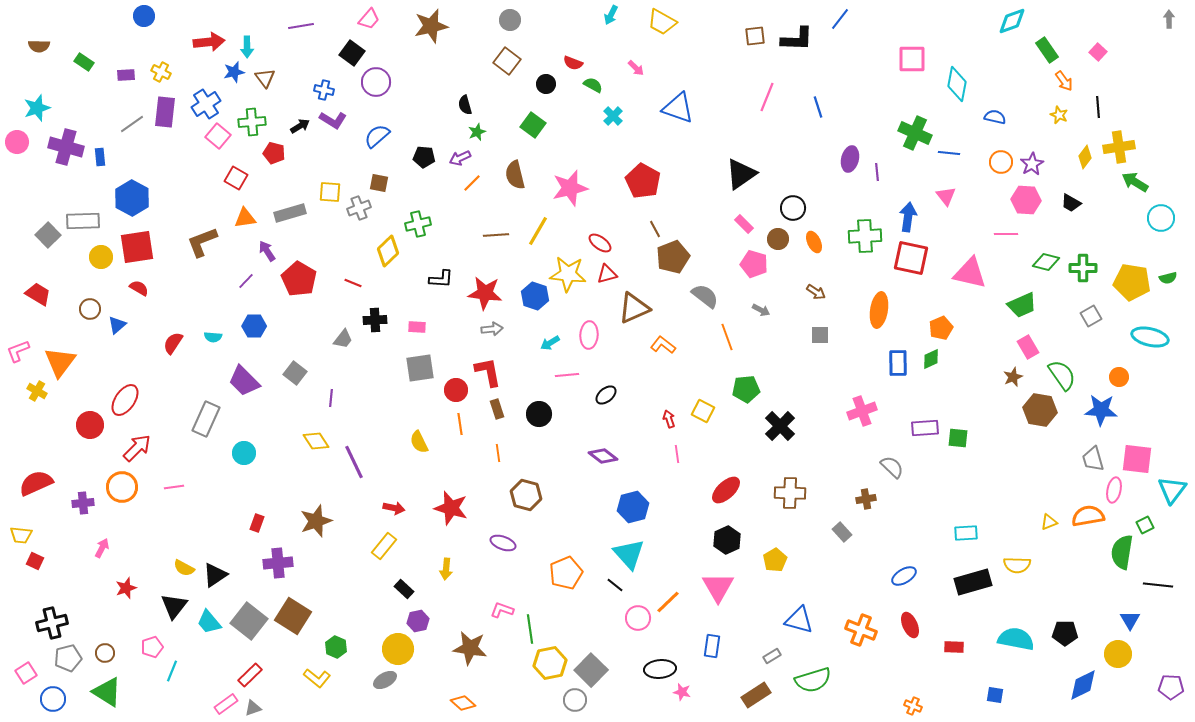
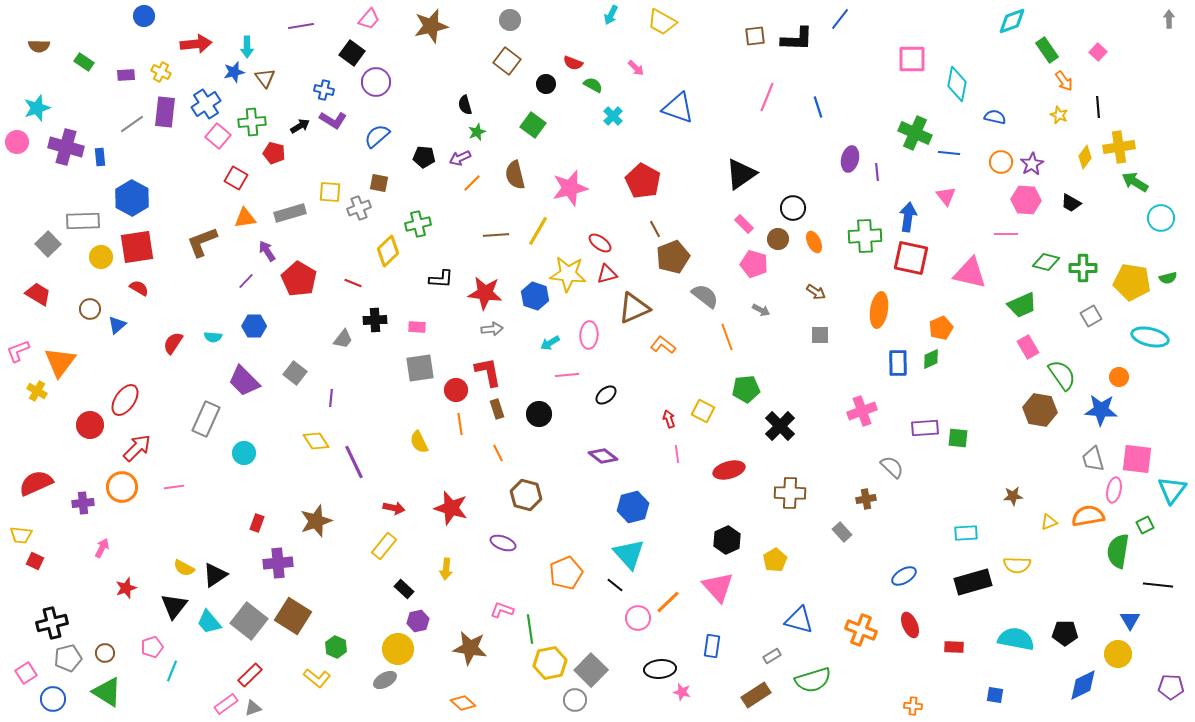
red arrow at (209, 42): moved 13 px left, 2 px down
gray square at (48, 235): moved 9 px down
brown star at (1013, 377): moved 119 px down; rotated 18 degrees clockwise
orange line at (498, 453): rotated 18 degrees counterclockwise
red ellipse at (726, 490): moved 3 px right, 20 px up; rotated 28 degrees clockwise
green semicircle at (1122, 552): moved 4 px left, 1 px up
pink triangle at (718, 587): rotated 12 degrees counterclockwise
orange cross at (913, 706): rotated 18 degrees counterclockwise
